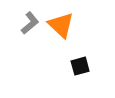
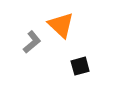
gray L-shape: moved 2 px right, 19 px down
